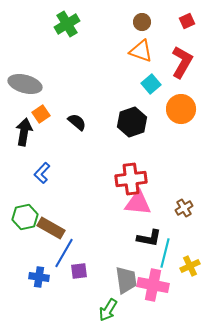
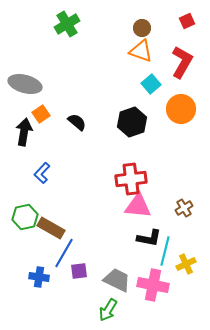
brown circle: moved 6 px down
pink triangle: moved 3 px down
cyan line: moved 2 px up
yellow cross: moved 4 px left, 2 px up
gray trapezoid: moved 9 px left; rotated 56 degrees counterclockwise
